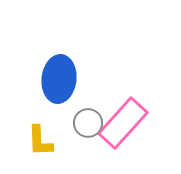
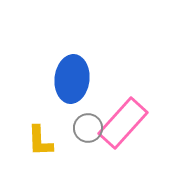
blue ellipse: moved 13 px right
gray circle: moved 5 px down
